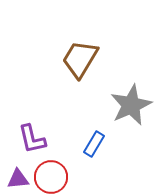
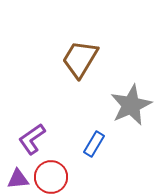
purple L-shape: rotated 68 degrees clockwise
